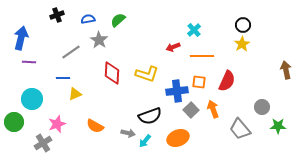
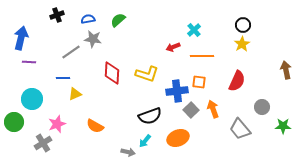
gray star: moved 6 px left, 1 px up; rotated 24 degrees counterclockwise
red semicircle: moved 10 px right
green star: moved 5 px right
gray arrow: moved 19 px down
